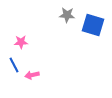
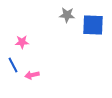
blue square: rotated 15 degrees counterclockwise
pink star: moved 1 px right
blue line: moved 1 px left
